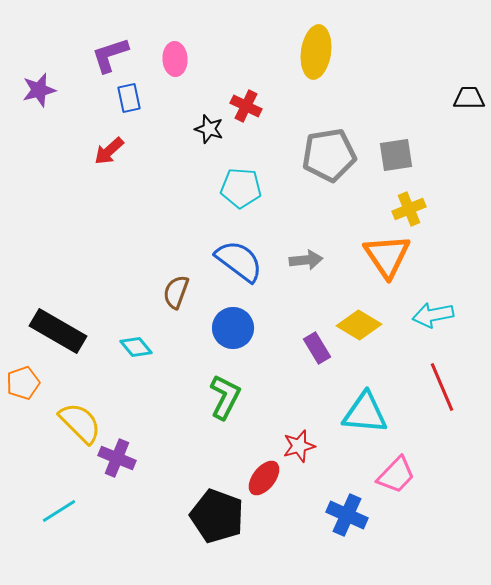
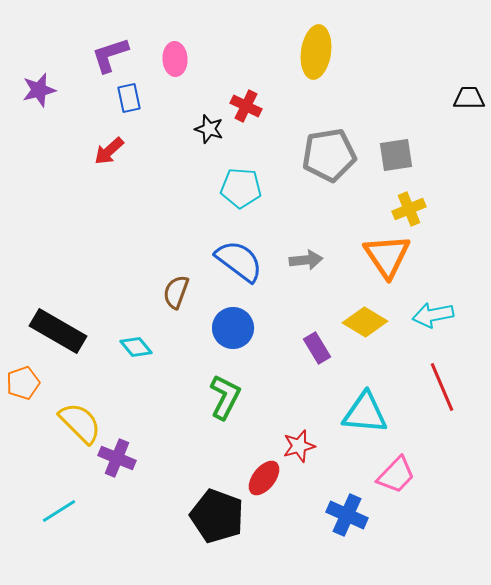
yellow diamond: moved 6 px right, 3 px up
